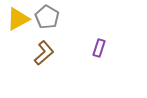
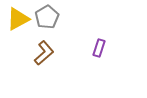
gray pentagon: rotated 10 degrees clockwise
